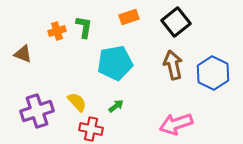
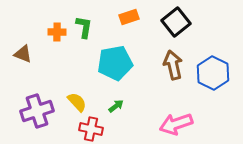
orange cross: moved 1 px down; rotated 18 degrees clockwise
